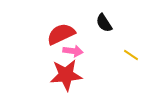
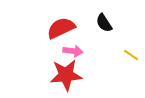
red semicircle: moved 6 px up
